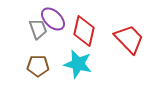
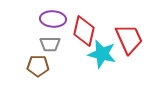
purple ellipse: rotated 40 degrees counterclockwise
gray trapezoid: moved 12 px right, 15 px down; rotated 110 degrees clockwise
red trapezoid: rotated 20 degrees clockwise
cyan star: moved 24 px right, 10 px up
